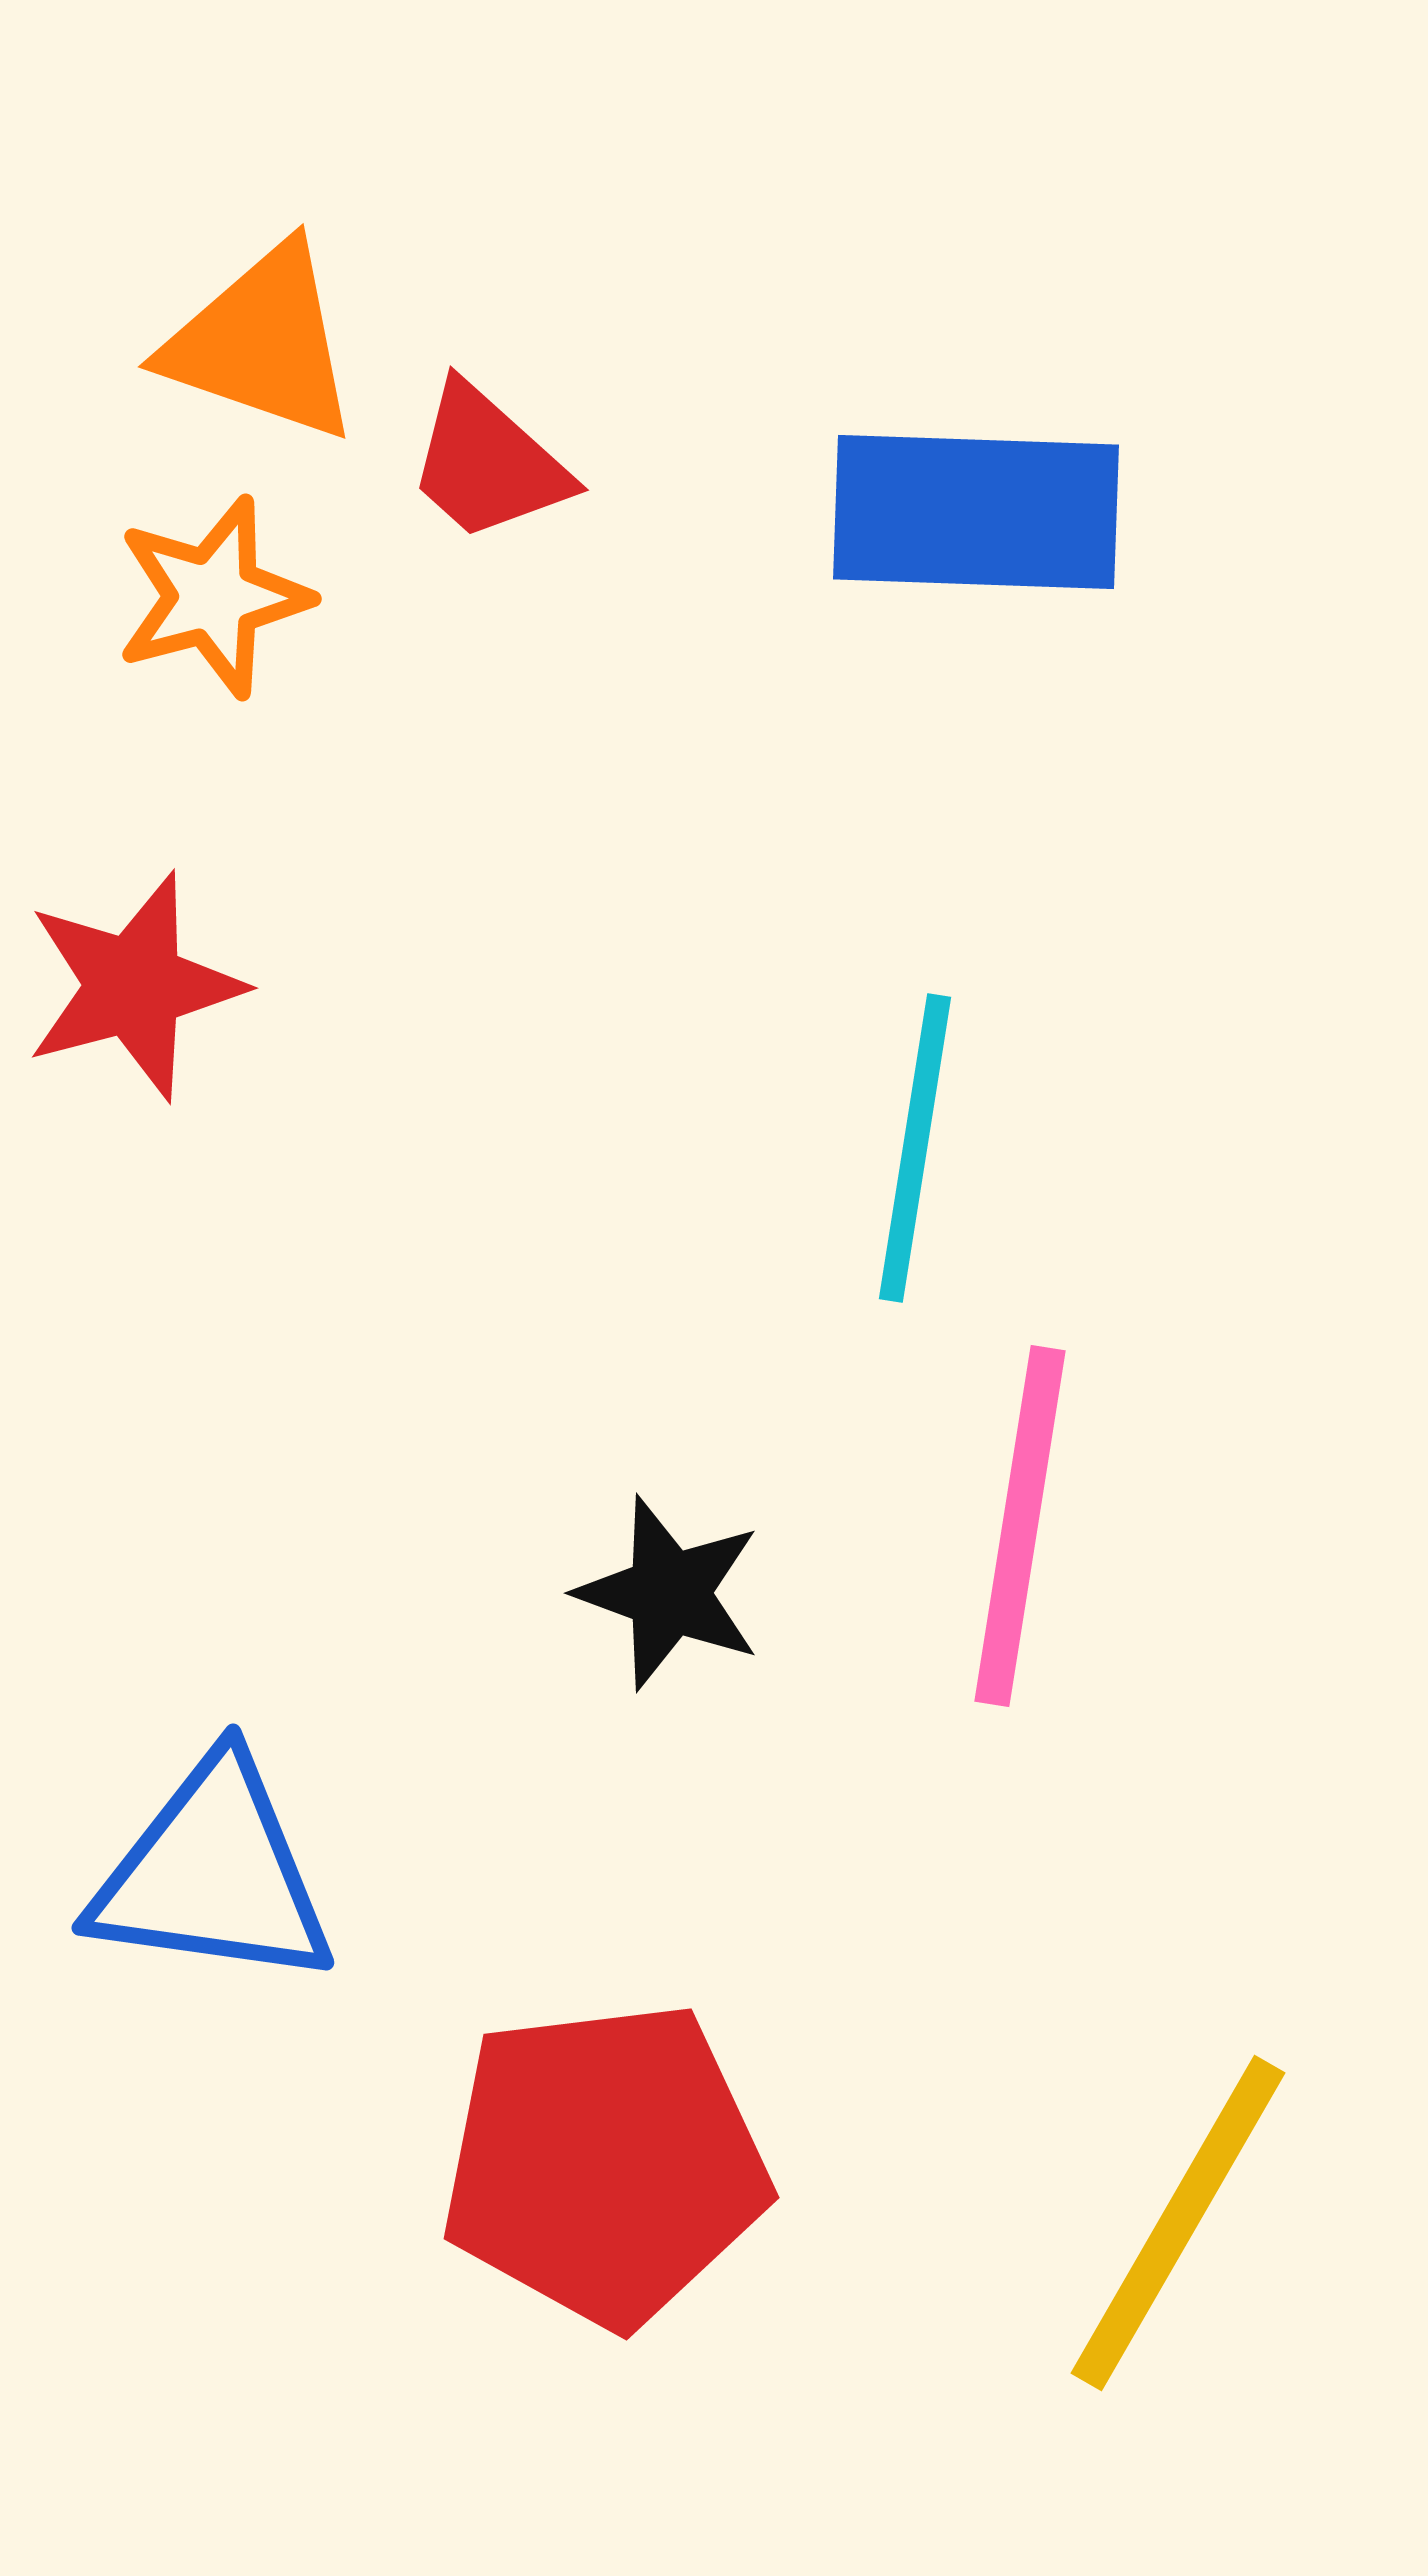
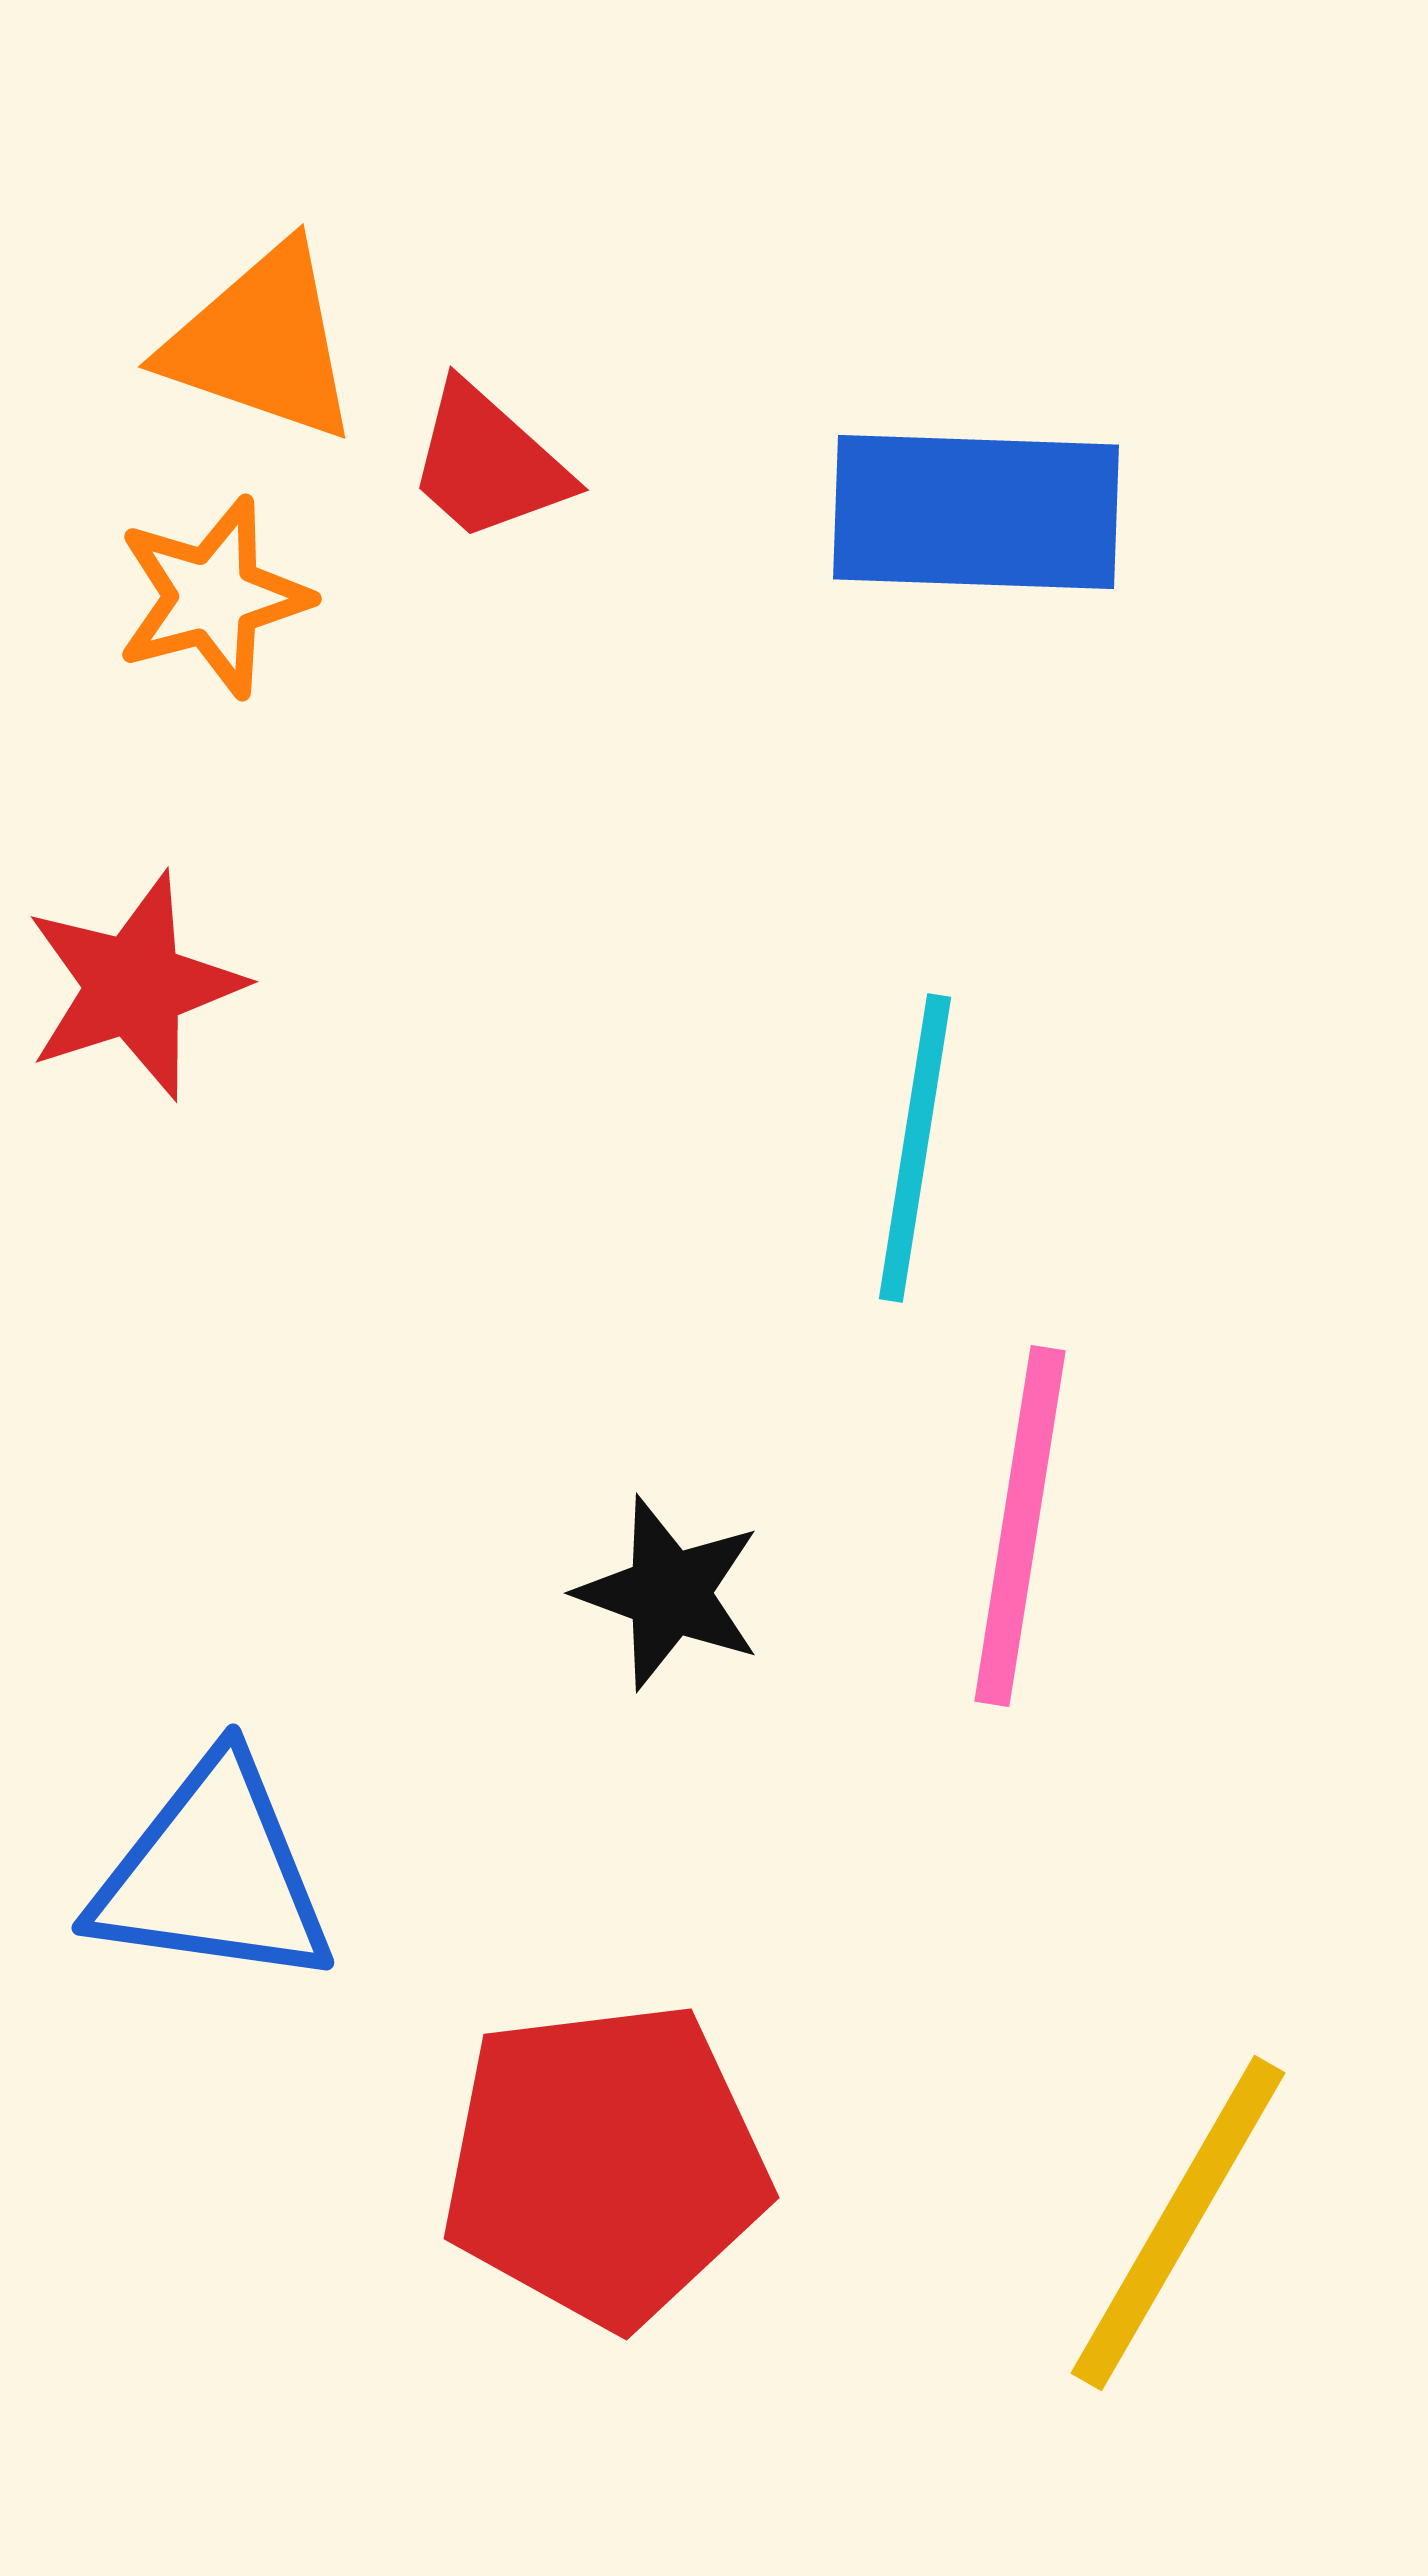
red star: rotated 3 degrees counterclockwise
